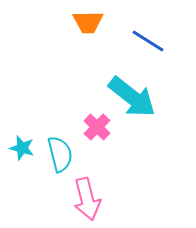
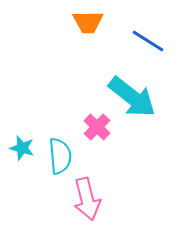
cyan semicircle: moved 2 px down; rotated 9 degrees clockwise
